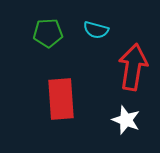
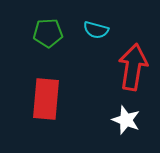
red rectangle: moved 15 px left; rotated 9 degrees clockwise
